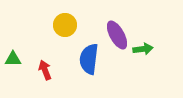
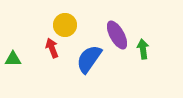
green arrow: rotated 90 degrees counterclockwise
blue semicircle: rotated 28 degrees clockwise
red arrow: moved 7 px right, 22 px up
